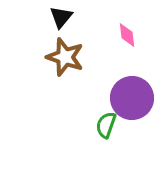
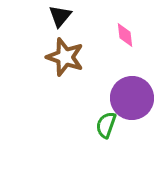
black triangle: moved 1 px left, 1 px up
pink diamond: moved 2 px left
